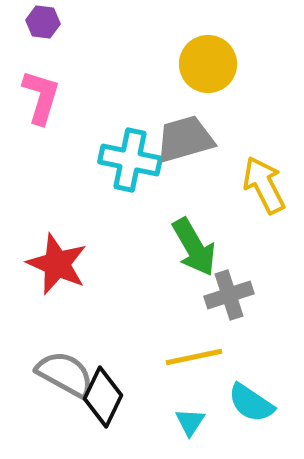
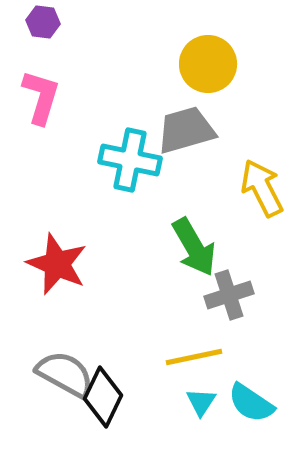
gray trapezoid: moved 1 px right, 9 px up
yellow arrow: moved 2 px left, 3 px down
cyan triangle: moved 11 px right, 20 px up
